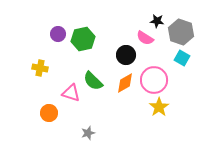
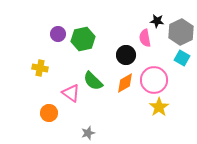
gray hexagon: rotated 15 degrees clockwise
pink semicircle: rotated 48 degrees clockwise
pink triangle: rotated 18 degrees clockwise
